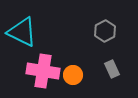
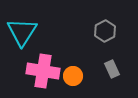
cyan triangle: rotated 36 degrees clockwise
orange circle: moved 1 px down
